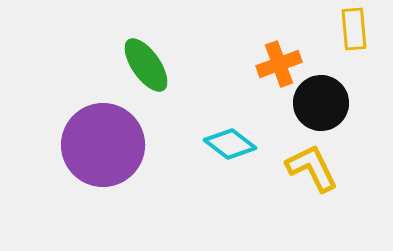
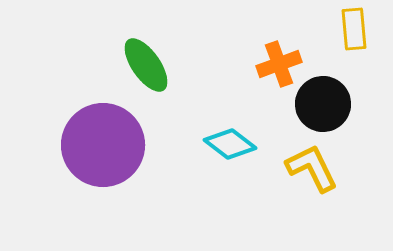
black circle: moved 2 px right, 1 px down
